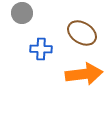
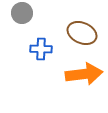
brown ellipse: rotated 8 degrees counterclockwise
